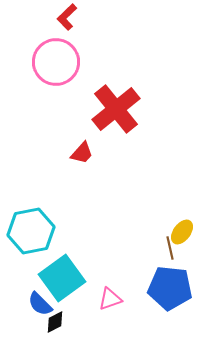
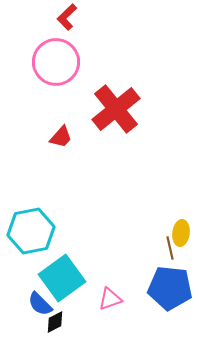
red trapezoid: moved 21 px left, 16 px up
yellow ellipse: moved 1 px left, 1 px down; rotated 30 degrees counterclockwise
